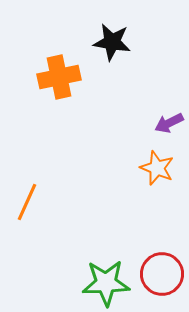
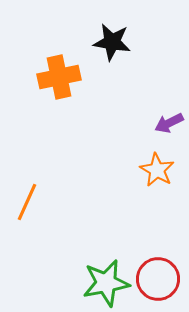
orange star: moved 2 px down; rotated 8 degrees clockwise
red circle: moved 4 px left, 5 px down
green star: rotated 9 degrees counterclockwise
